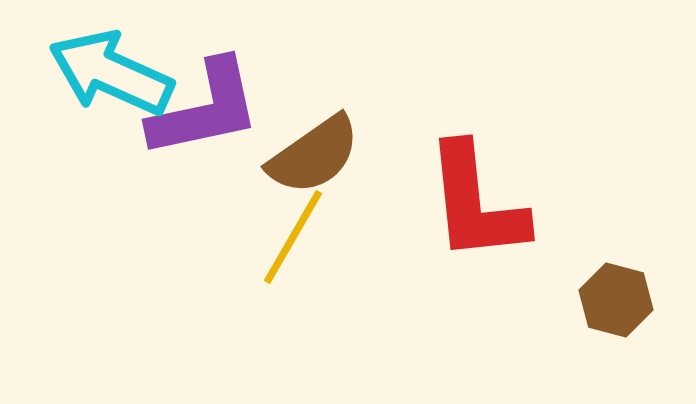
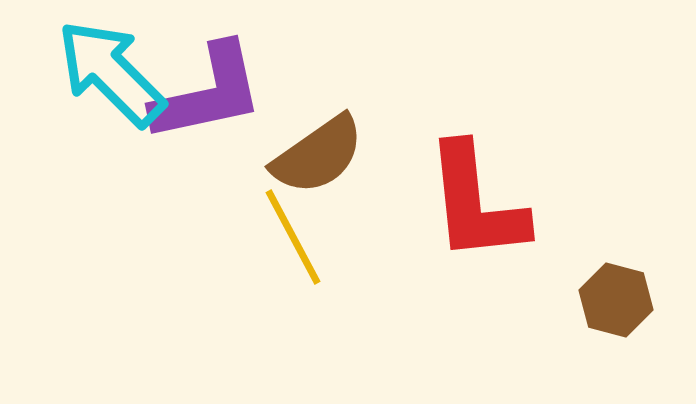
cyan arrow: rotated 21 degrees clockwise
purple L-shape: moved 3 px right, 16 px up
brown semicircle: moved 4 px right
yellow line: rotated 58 degrees counterclockwise
